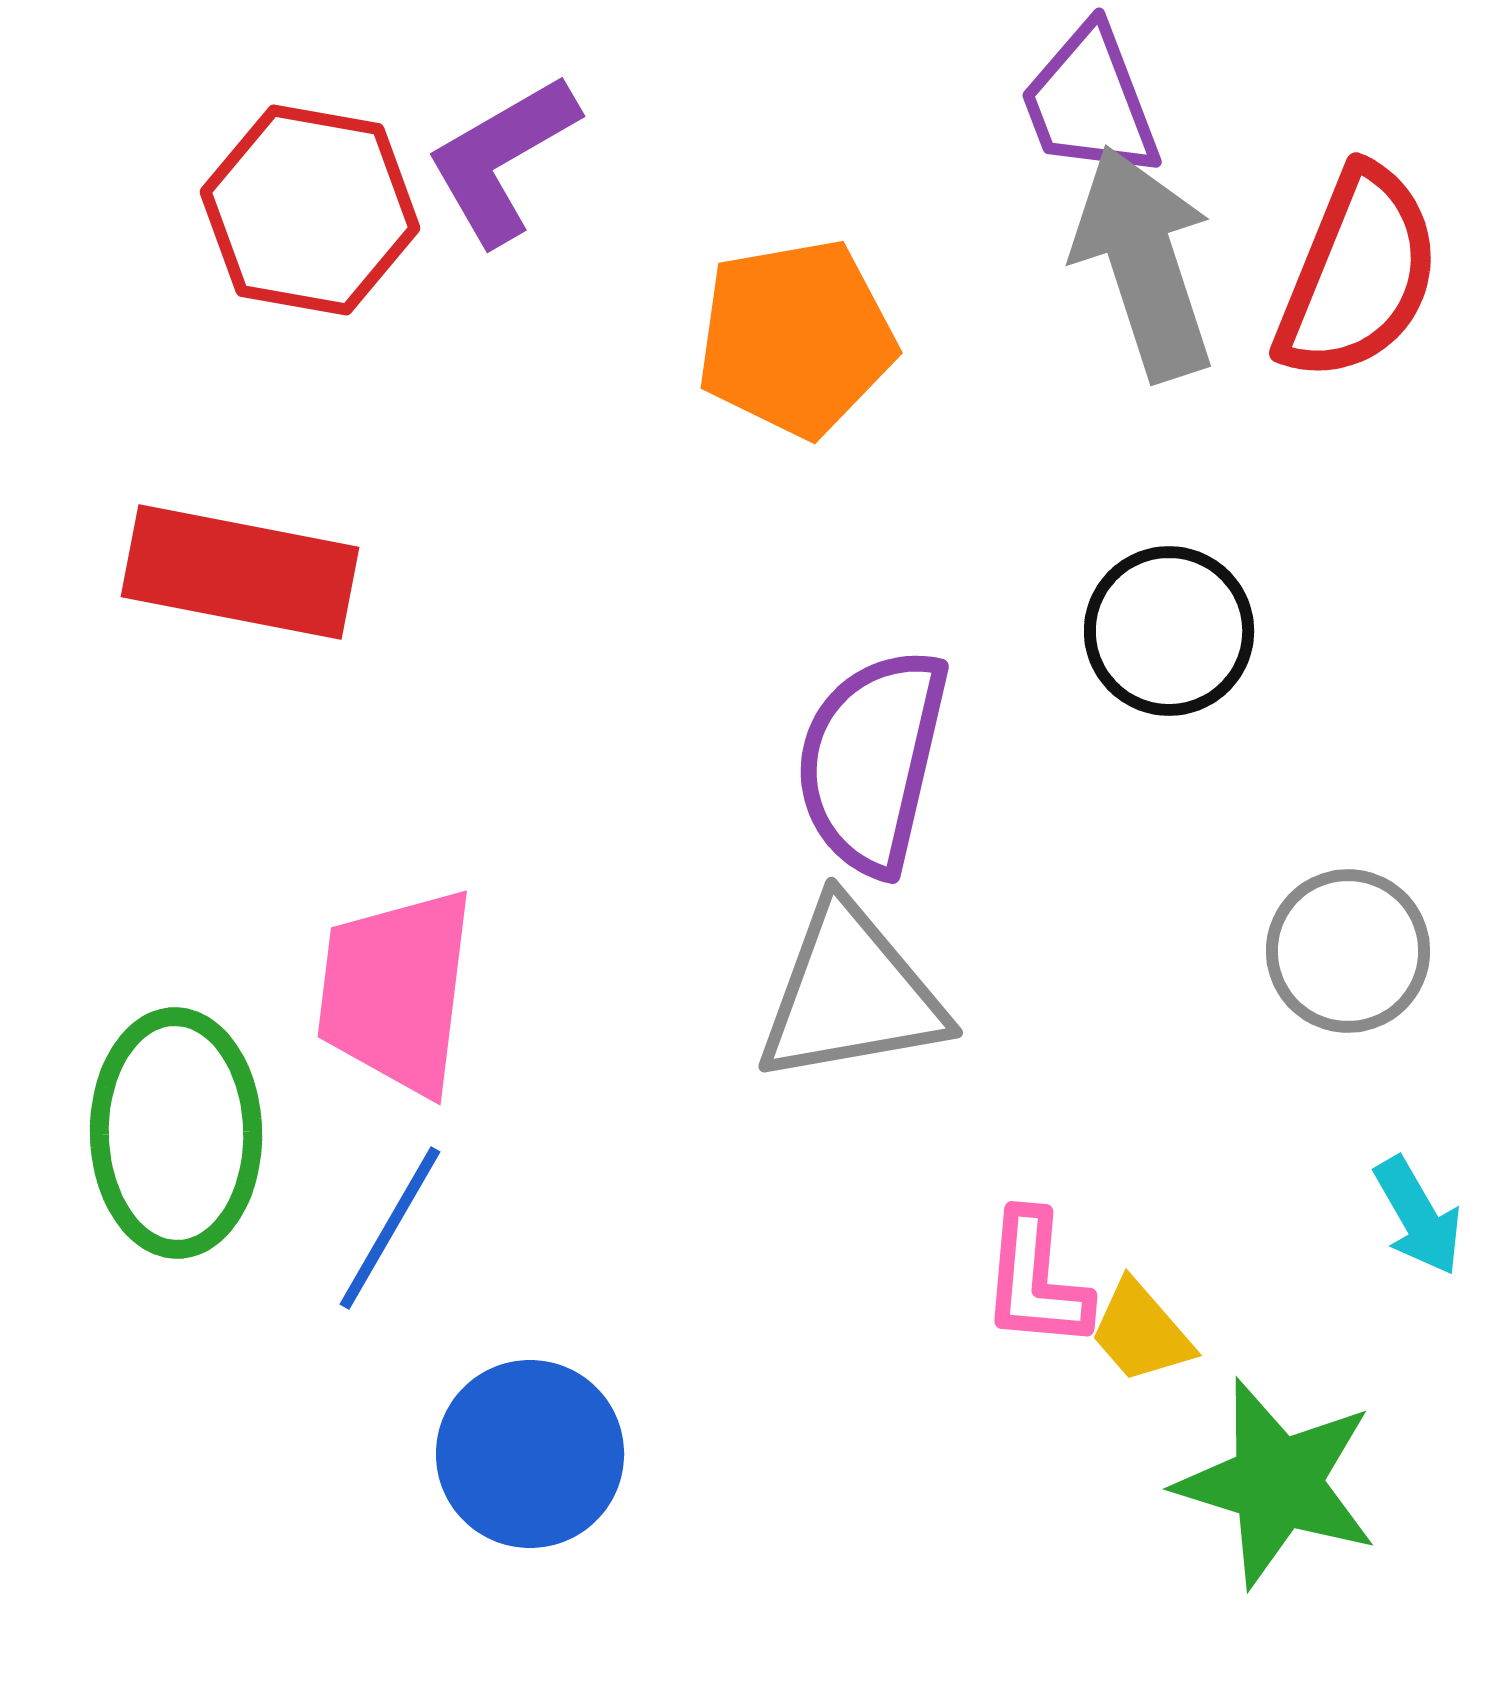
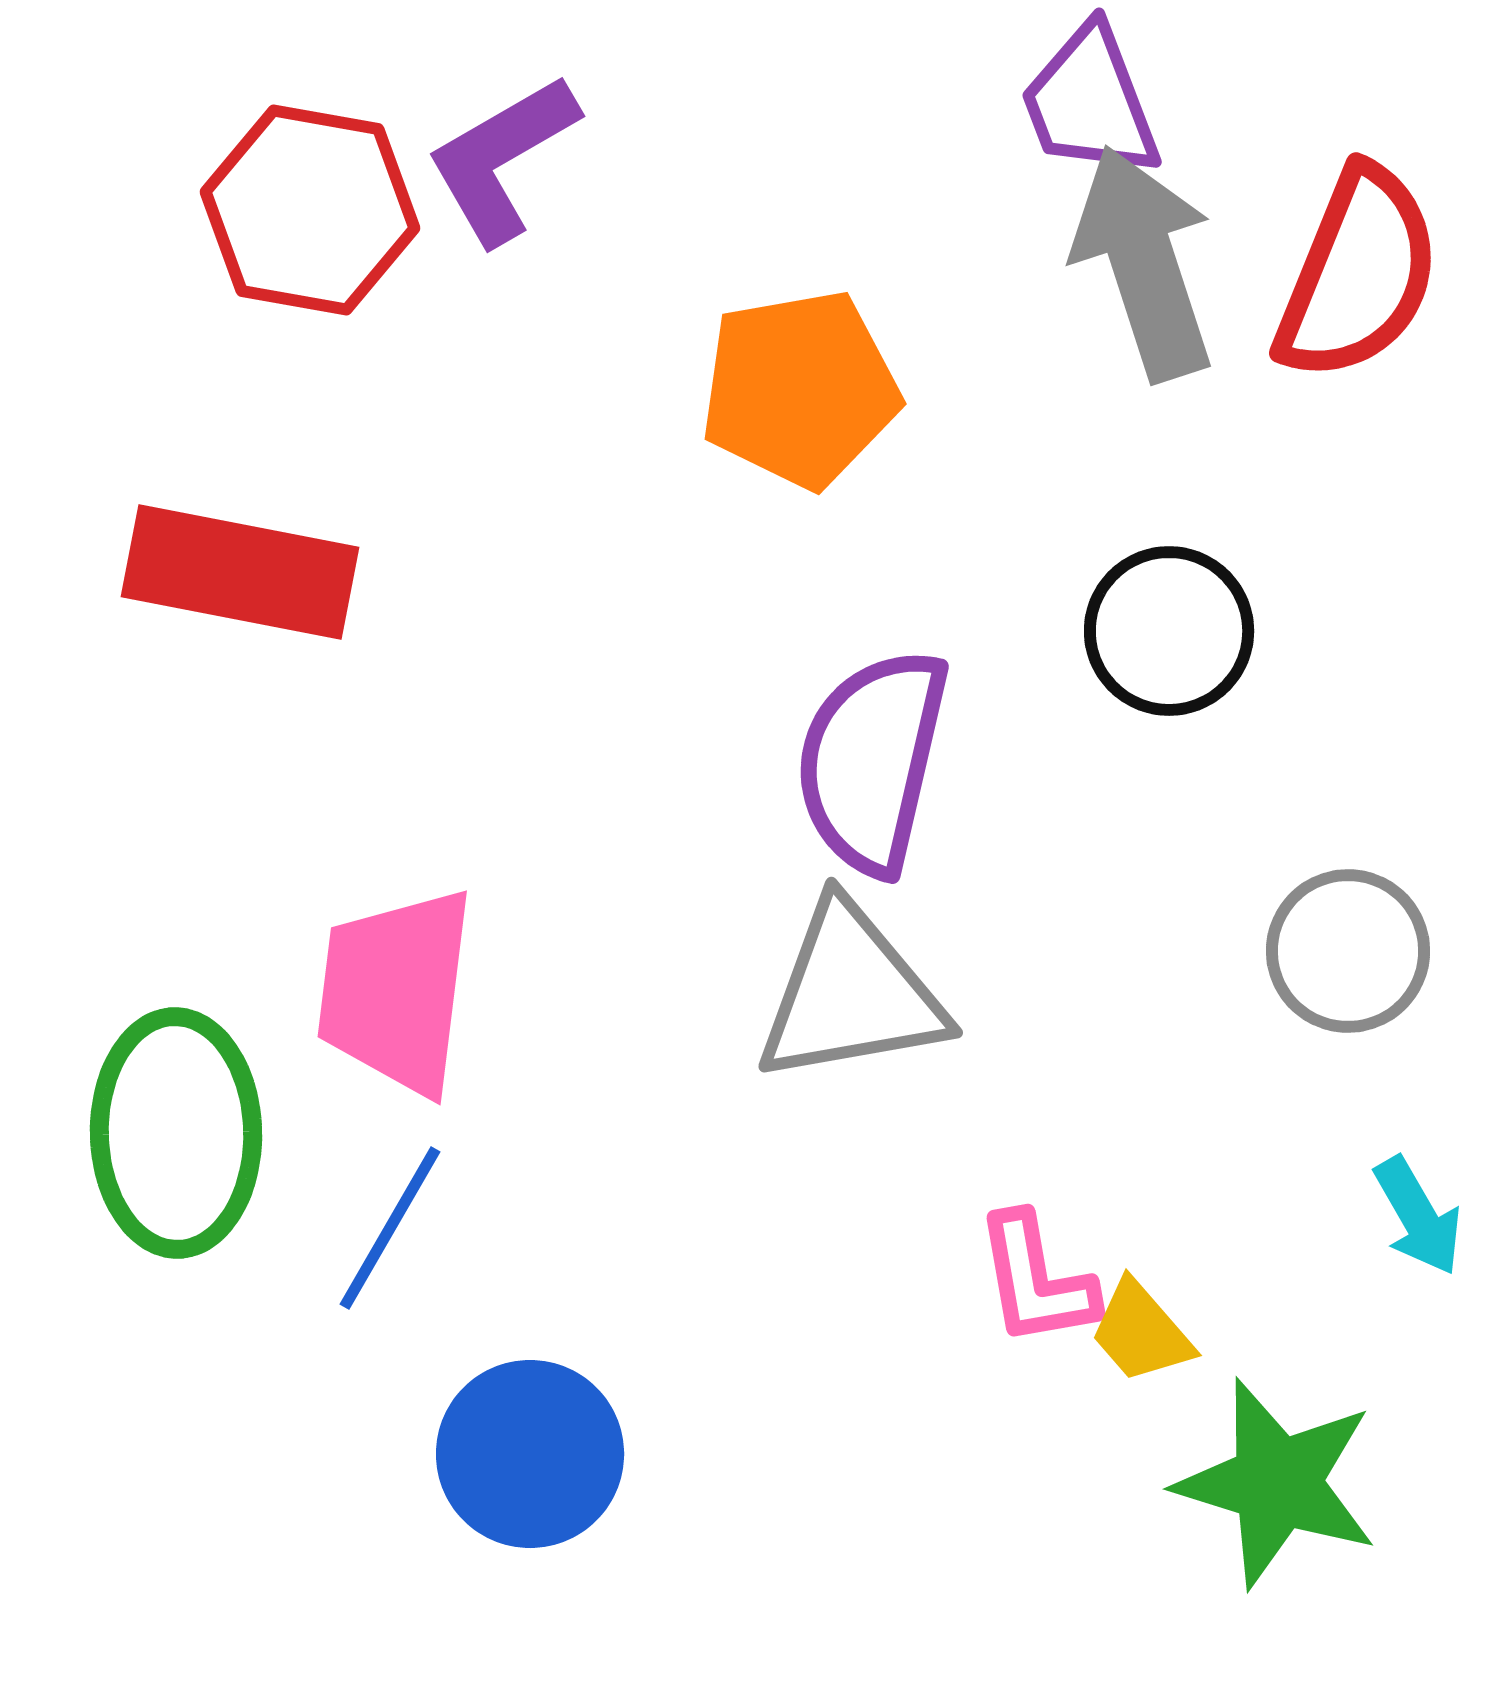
orange pentagon: moved 4 px right, 51 px down
pink L-shape: rotated 15 degrees counterclockwise
